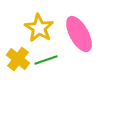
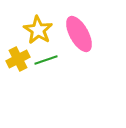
yellow star: moved 1 px left, 2 px down
yellow cross: rotated 25 degrees clockwise
